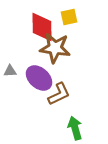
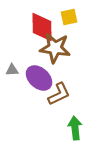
gray triangle: moved 2 px right, 1 px up
green arrow: rotated 10 degrees clockwise
